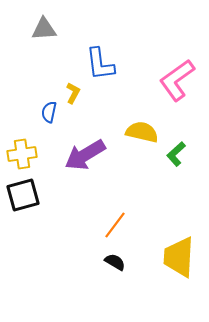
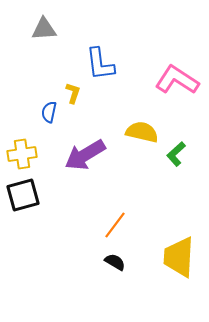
pink L-shape: rotated 69 degrees clockwise
yellow L-shape: rotated 10 degrees counterclockwise
